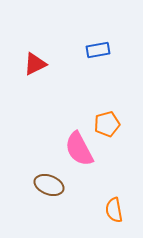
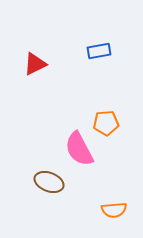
blue rectangle: moved 1 px right, 1 px down
orange pentagon: moved 1 px left, 1 px up; rotated 10 degrees clockwise
brown ellipse: moved 3 px up
orange semicircle: rotated 85 degrees counterclockwise
